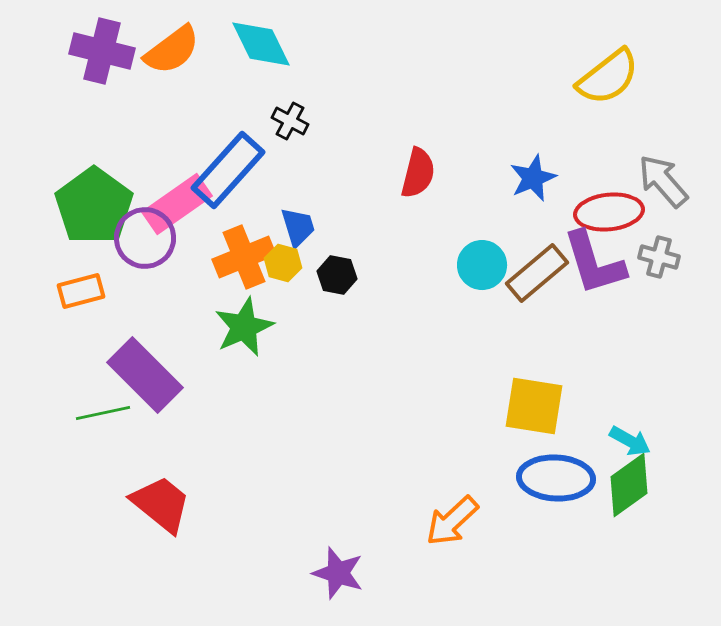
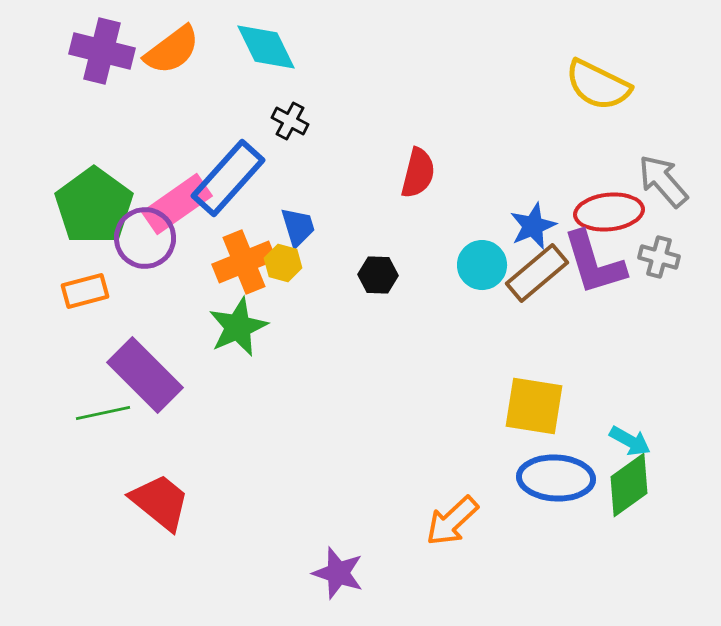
cyan diamond: moved 5 px right, 3 px down
yellow semicircle: moved 10 px left, 8 px down; rotated 64 degrees clockwise
blue rectangle: moved 8 px down
blue star: moved 48 px down
orange cross: moved 5 px down
black hexagon: moved 41 px right; rotated 9 degrees counterclockwise
orange rectangle: moved 4 px right
green star: moved 6 px left
red trapezoid: moved 1 px left, 2 px up
